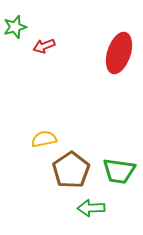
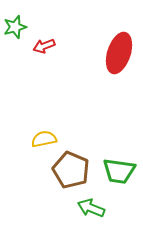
brown pentagon: rotated 15 degrees counterclockwise
green arrow: rotated 24 degrees clockwise
